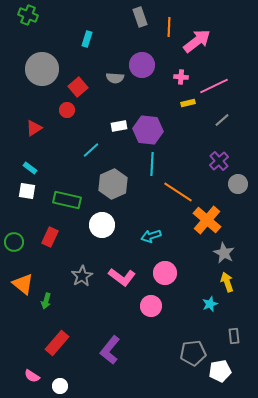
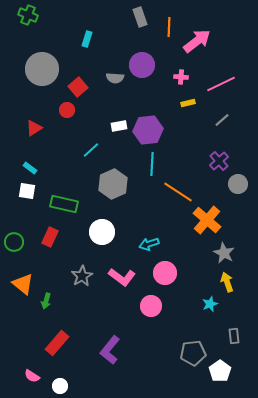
pink line at (214, 86): moved 7 px right, 2 px up
purple hexagon at (148, 130): rotated 12 degrees counterclockwise
green rectangle at (67, 200): moved 3 px left, 4 px down
white circle at (102, 225): moved 7 px down
cyan arrow at (151, 236): moved 2 px left, 8 px down
white pentagon at (220, 371): rotated 25 degrees counterclockwise
